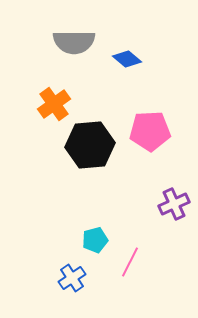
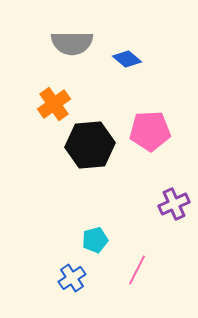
gray semicircle: moved 2 px left, 1 px down
pink line: moved 7 px right, 8 px down
